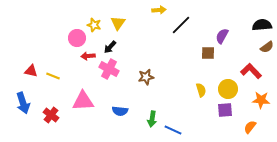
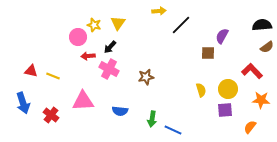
yellow arrow: moved 1 px down
pink circle: moved 1 px right, 1 px up
red L-shape: moved 1 px right
